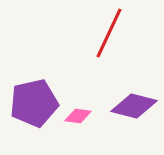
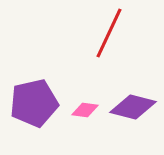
purple diamond: moved 1 px left, 1 px down
pink diamond: moved 7 px right, 6 px up
